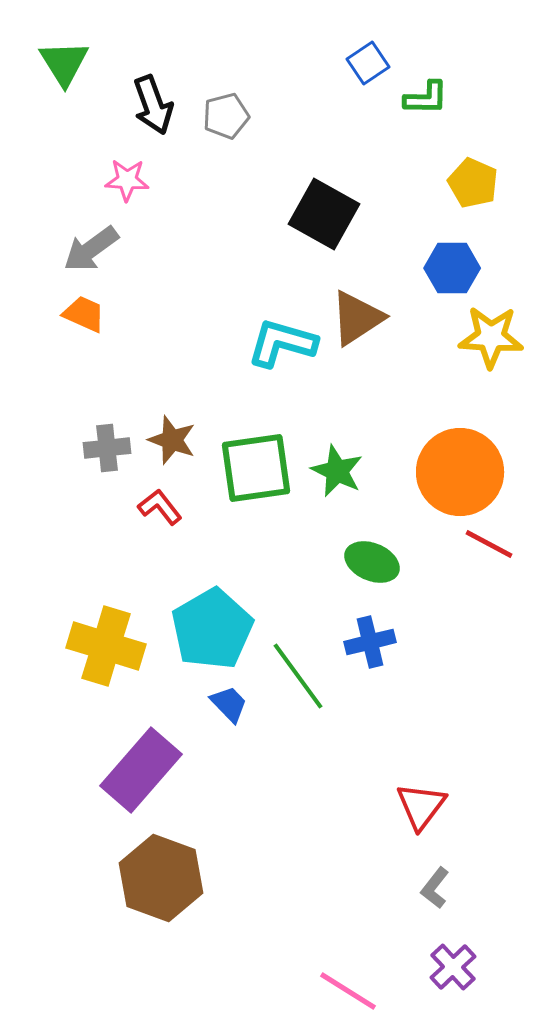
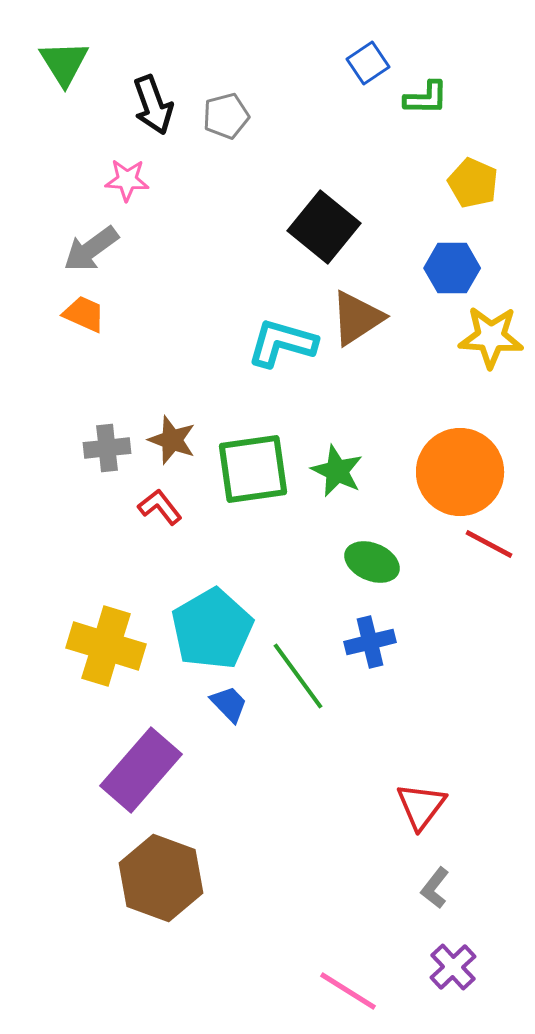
black square: moved 13 px down; rotated 10 degrees clockwise
green square: moved 3 px left, 1 px down
